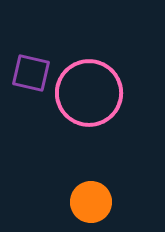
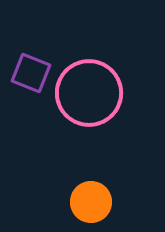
purple square: rotated 9 degrees clockwise
